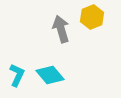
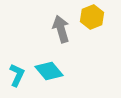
cyan diamond: moved 1 px left, 4 px up
